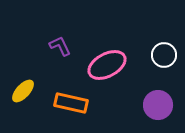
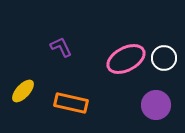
purple L-shape: moved 1 px right, 1 px down
white circle: moved 3 px down
pink ellipse: moved 19 px right, 6 px up
purple circle: moved 2 px left
